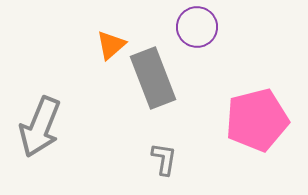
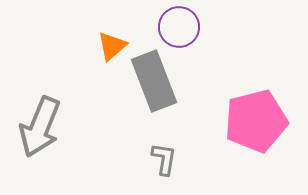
purple circle: moved 18 px left
orange triangle: moved 1 px right, 1 px down
gray rectangle: moved 1 px right, 3 px down
pink pentagon: moved 1 px left, 1 px down
